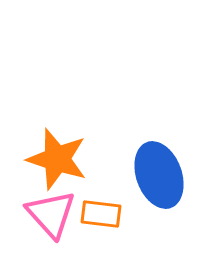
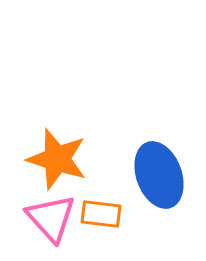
pink triangle: moved 4 px down
